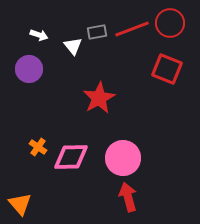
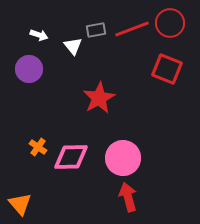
gray rectangle: moved 1 px left, 2 px up
